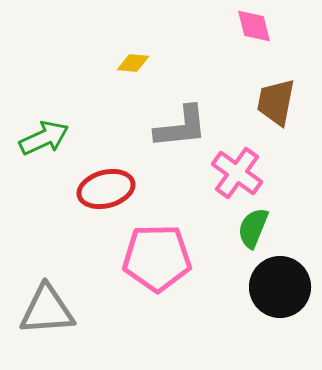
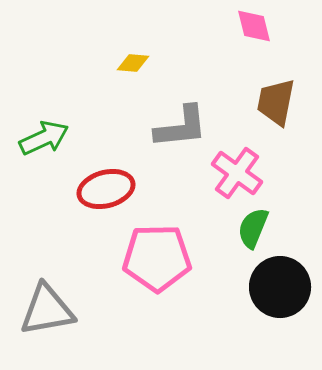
gray triangle: rotated 6 degrees counterclockwise
